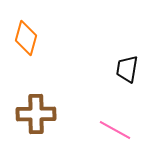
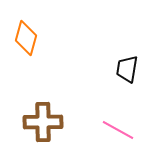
brown cross: moved 7 px right, 8 px down
pink line: moved 3 px right
